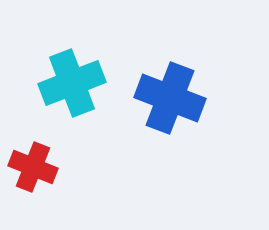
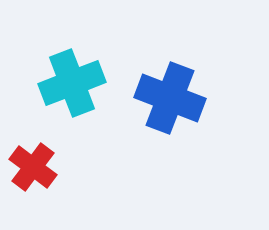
red cross: rotated 15 degrees clockwise
